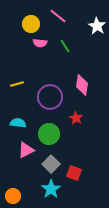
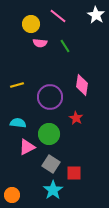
white star: moved 1 px left, 11 px up
yellow line: moved 1 px down
pink triangle: moved 1 px right, 3 px up
gray square: rotated 12 degrees counterclockwise
red square: rotated 21 degrees counterclockwise
cyan star: moved 2 px right, 1 px down
orange circle: moved 1 px left, 1 px up
